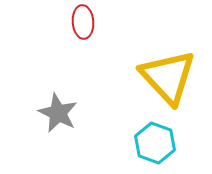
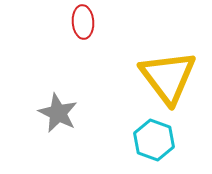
yellow triangle: rotated 6 degrees clockwise
cyan hexagon: moved 1 px left, 3 px up
